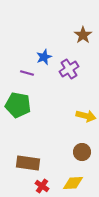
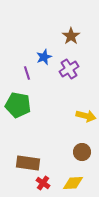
brown star: moved 12 px left, 1 px down
purple line: rotated 56 degrees clockwise
red cross: moved 1 px right, 3 px up
